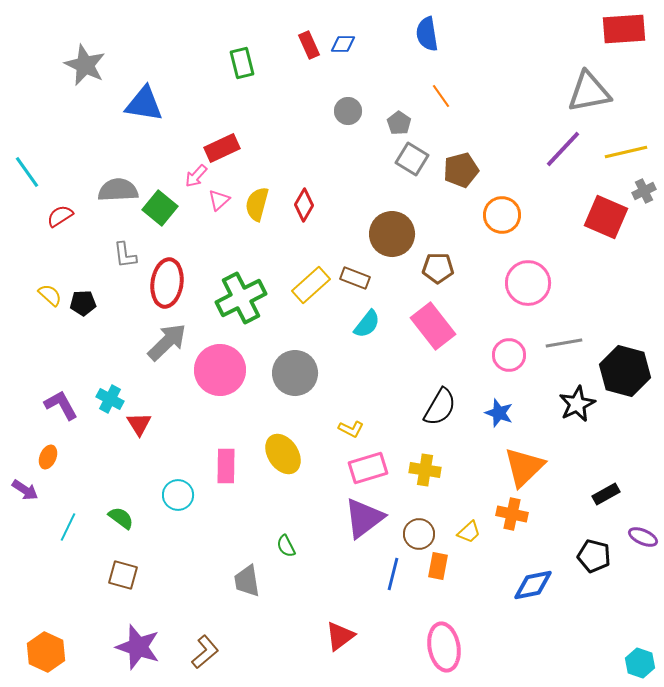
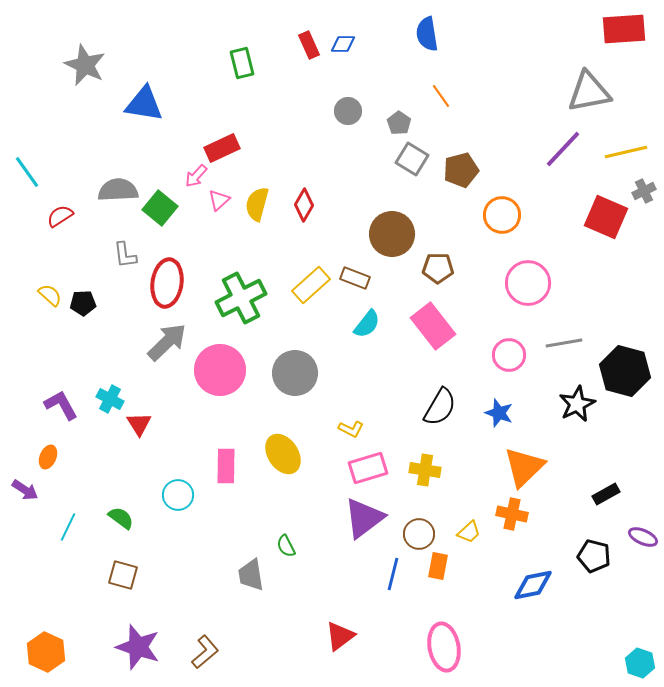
gray trapezoid at (247, 581): moved 4 px right, 6 px up
